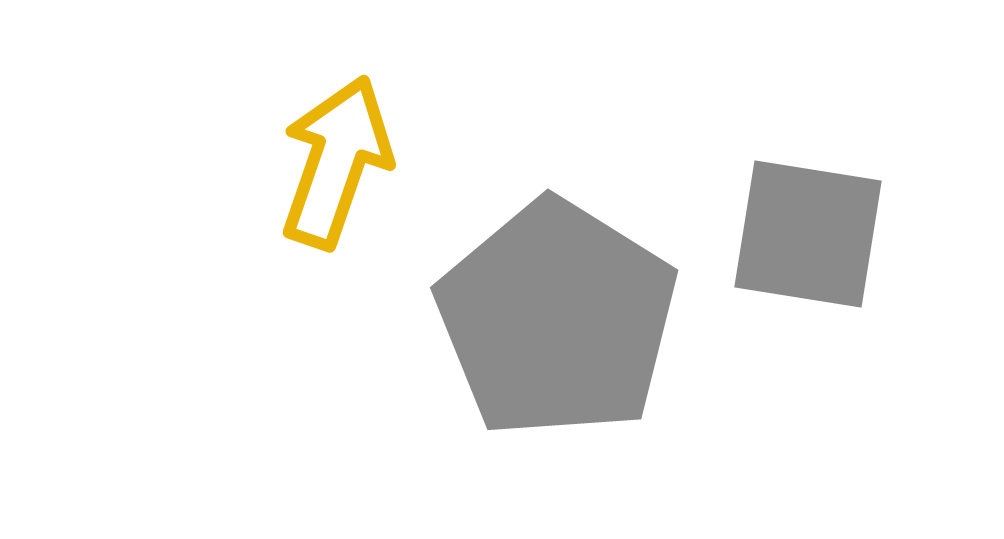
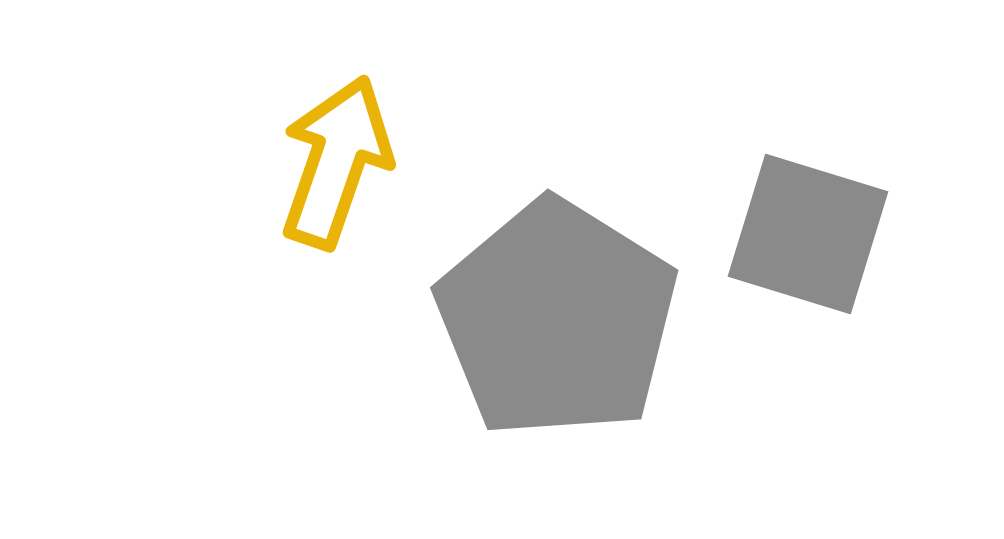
gray square: rotated 8 degrees clockwise
